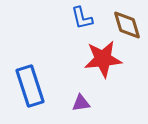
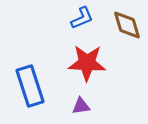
blue L-shape: rotated 100 degrees counterclockwise
red star: moved 16 px left, 4 px down; rotated 9 degrees clockwise
purple triangle: moved 3 px down
